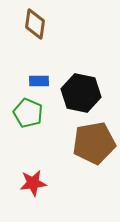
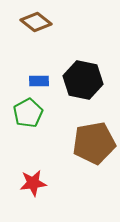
brown diamond: moved 1 px right, 2 px up; rotated 60 degrees counterclockwise
black hexagon: moved 2 px right, 13 px up
green pentagon: rotated 20 degrees clockwise
